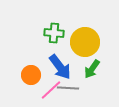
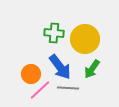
yellow circle: moved 3 px up
orange circle: moved 1 px up
pink line: moved 11 px left
